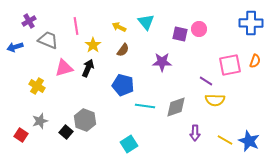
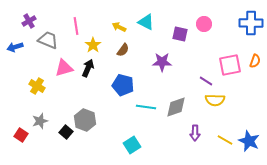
cyan triangle: rotated 24 degrees counterclockwise
pink circle: moved 5 px right, 5 px up
cyan line: moved 1 px right, 1 px down
cyan square: moved 3 px right, 1 px down
